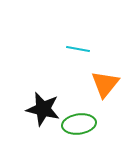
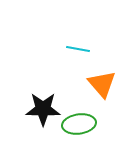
orange triangle: moved 3 px left; rotated 20 degrees counterclockwise
black star: rotated 12 degrees counterclockwise
